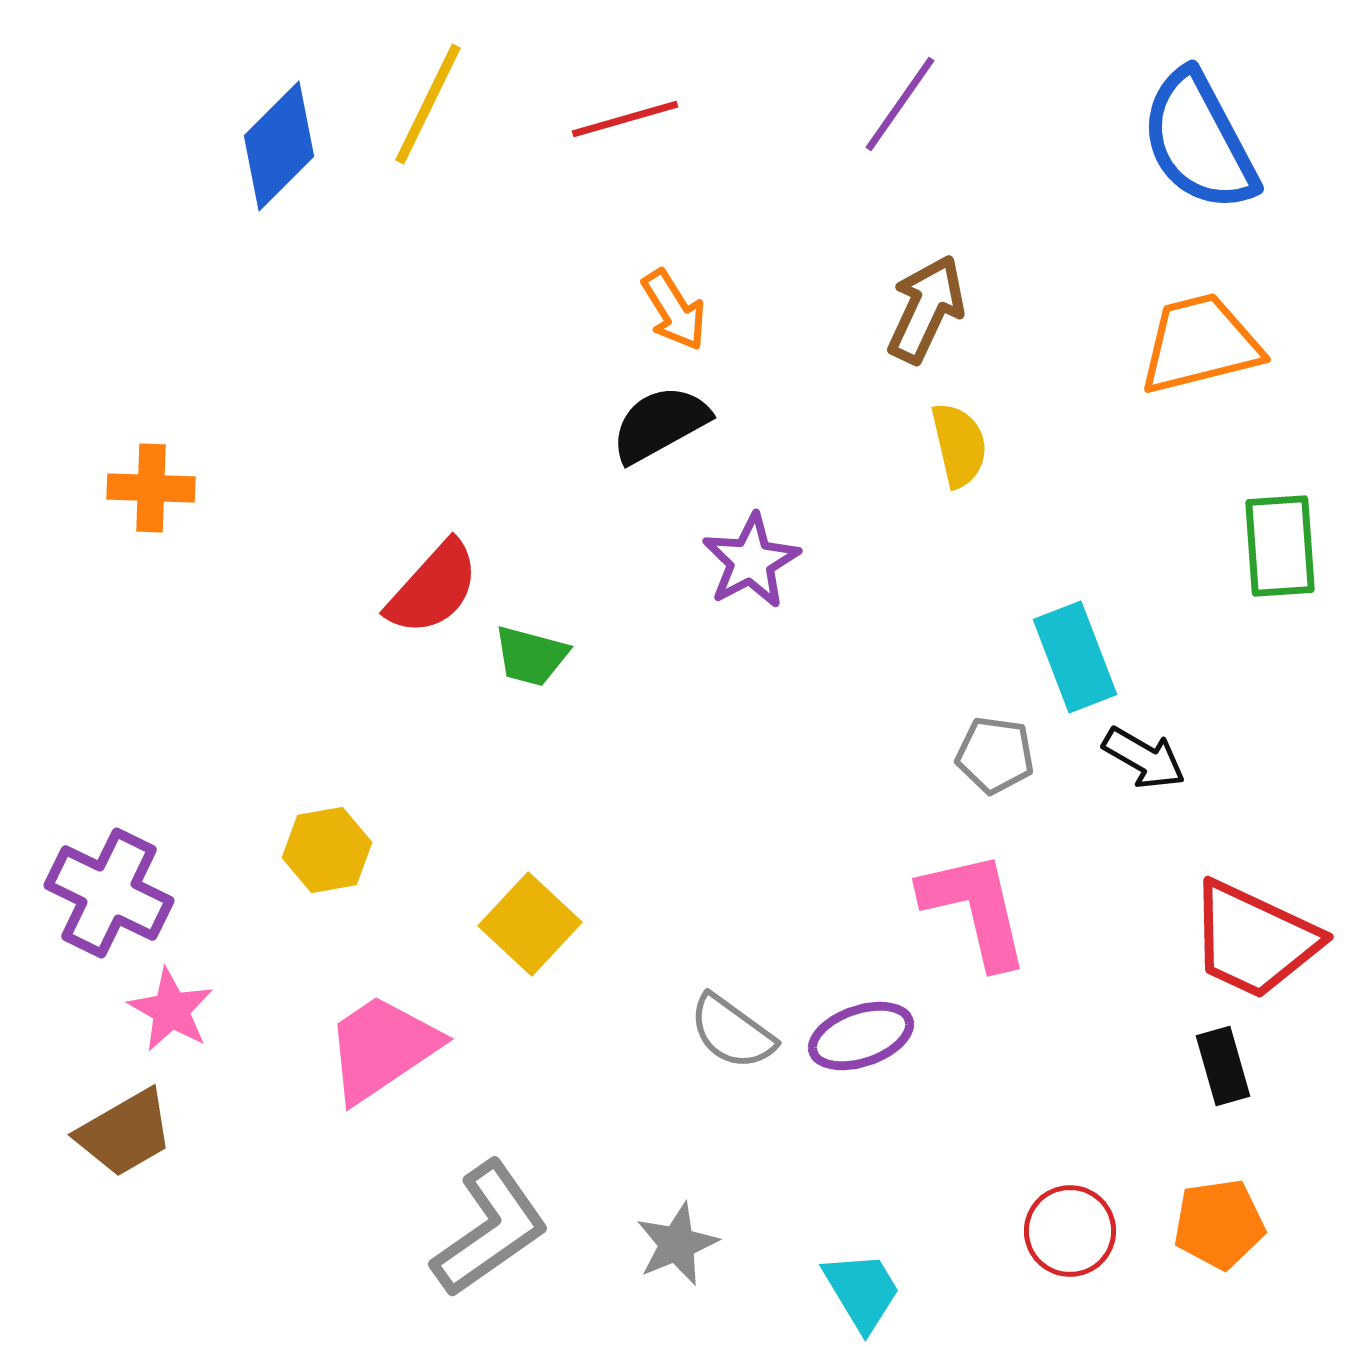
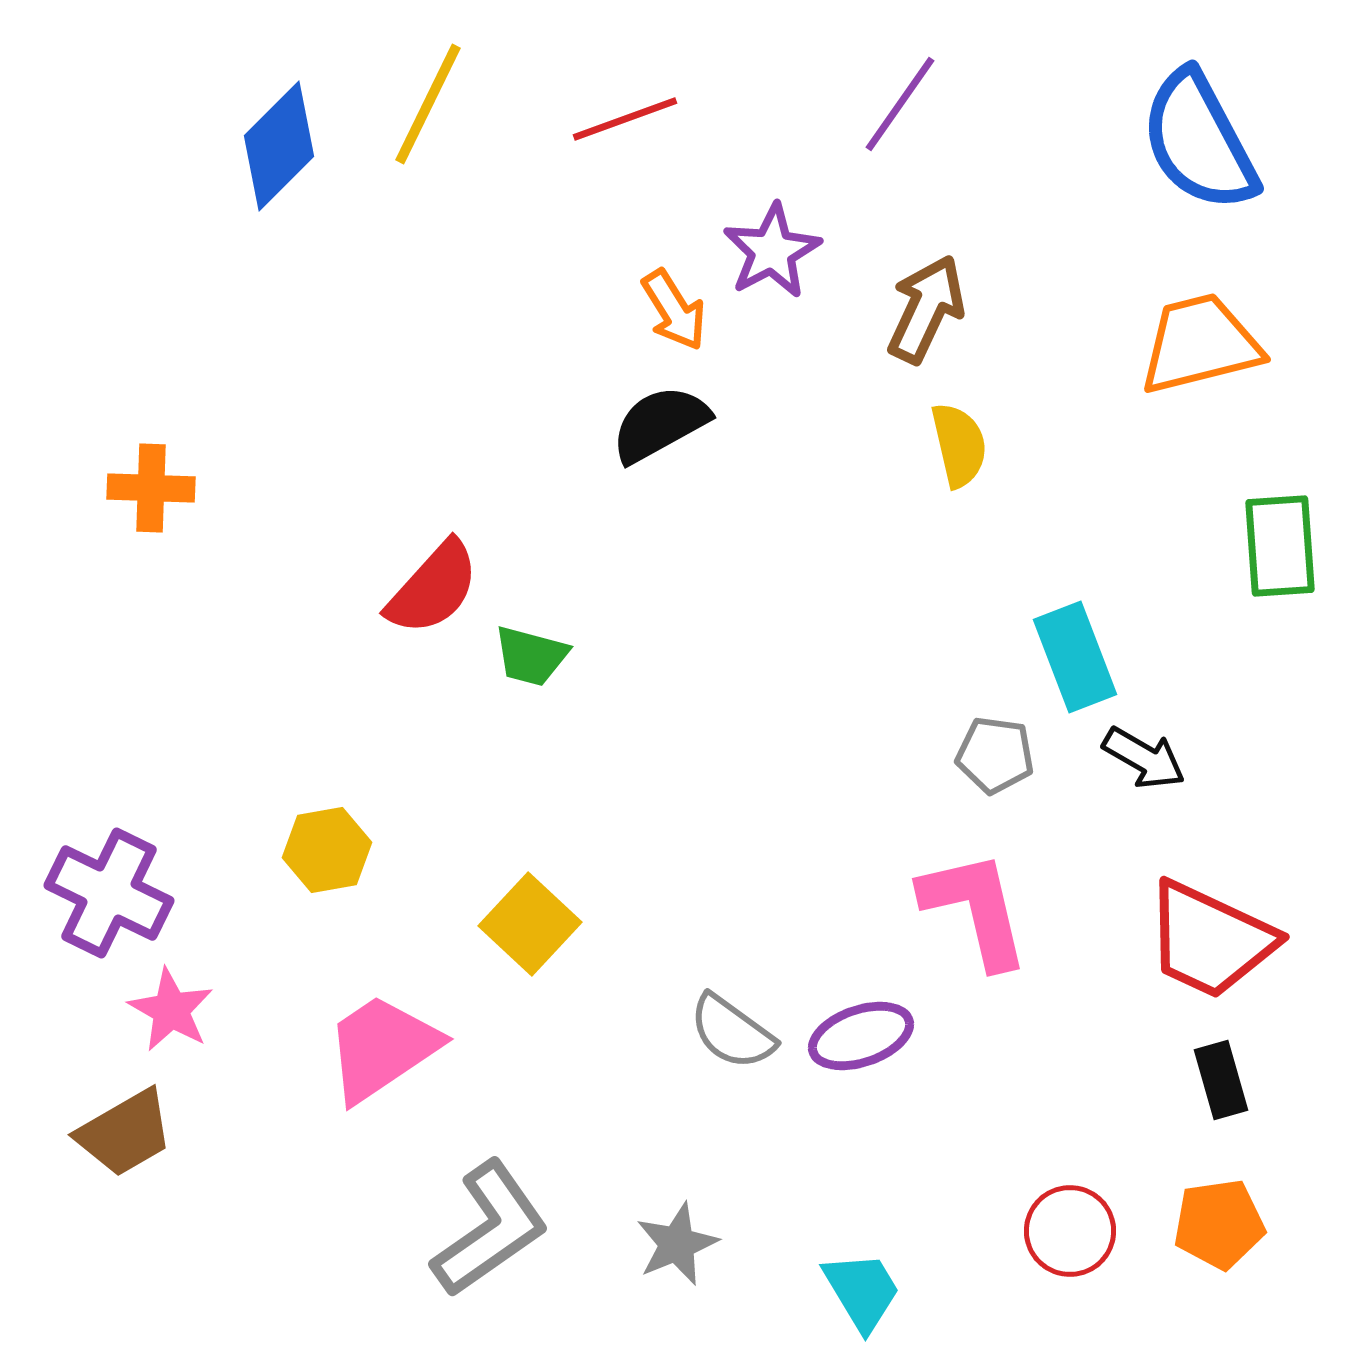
red line: rotated 4 degrees counterclockwise
purple star: moved 21 px right, 310 px up
red trapezoid: moved 44 px left
black rectangle: moved 2 px left, 14 px down
